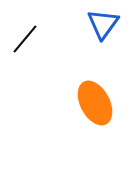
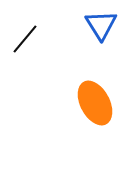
blue triangle: moved 2 px left, 1 px down; rotated 8 degrees counterclockwise
